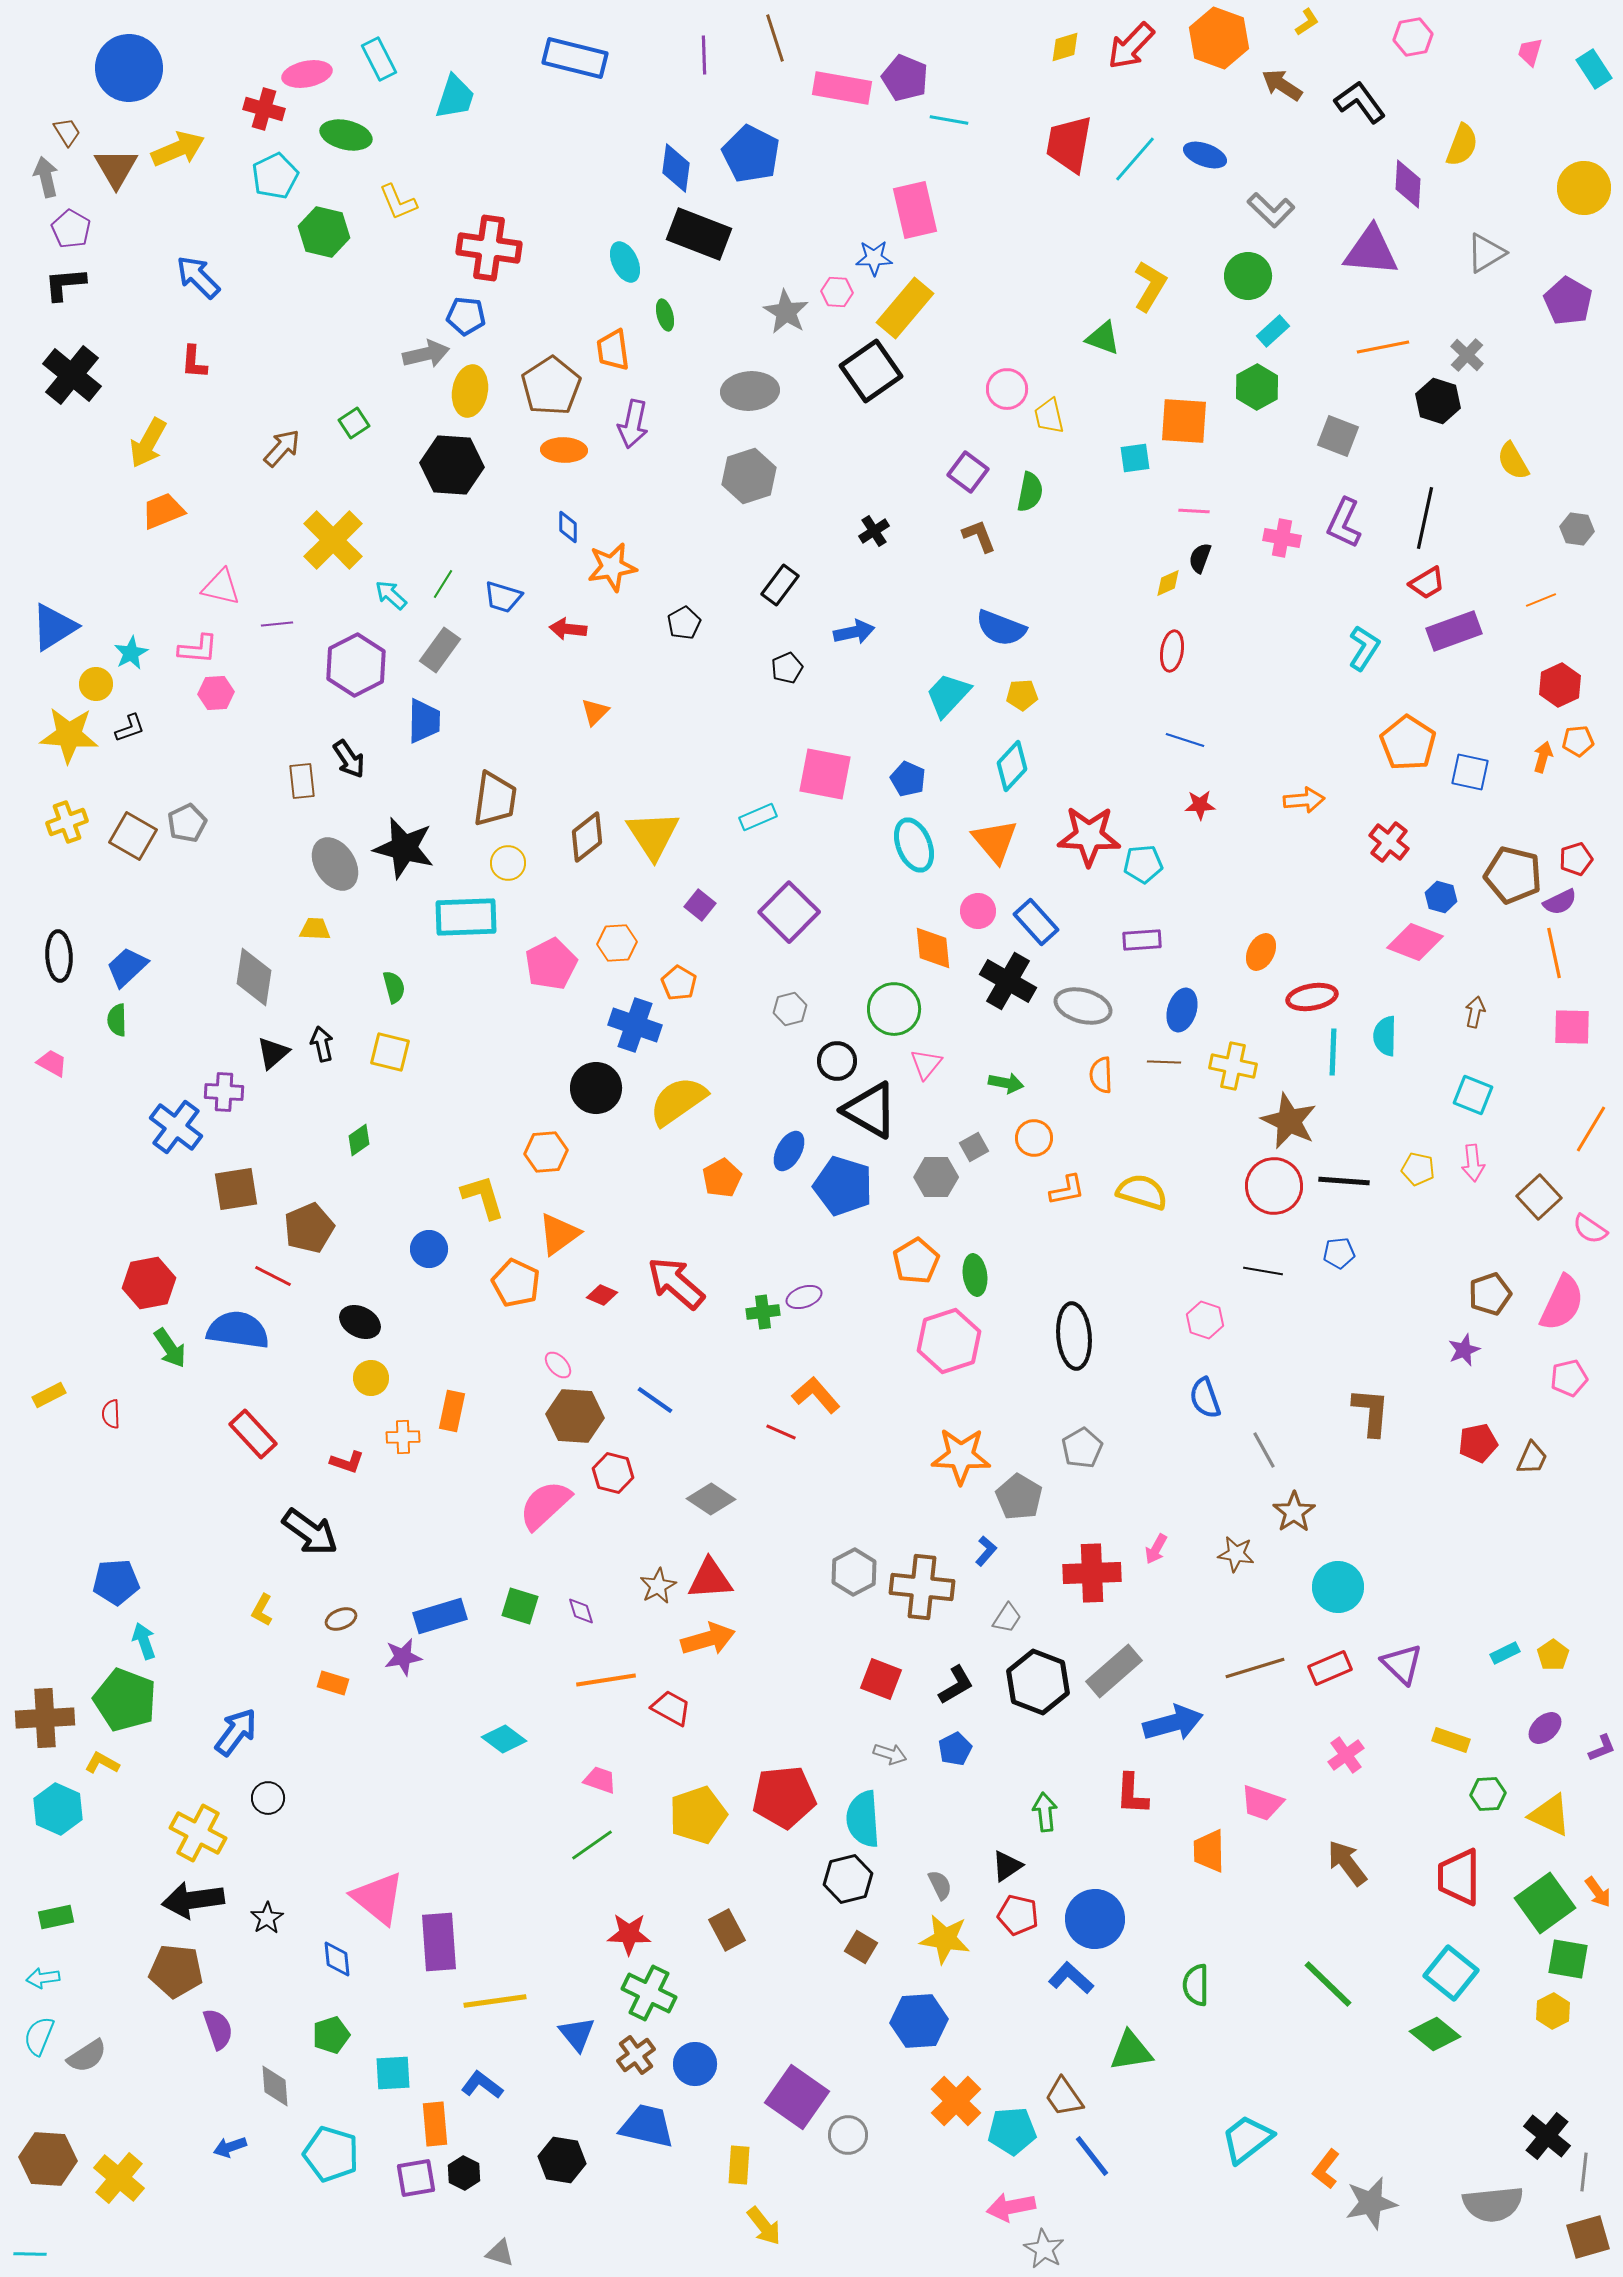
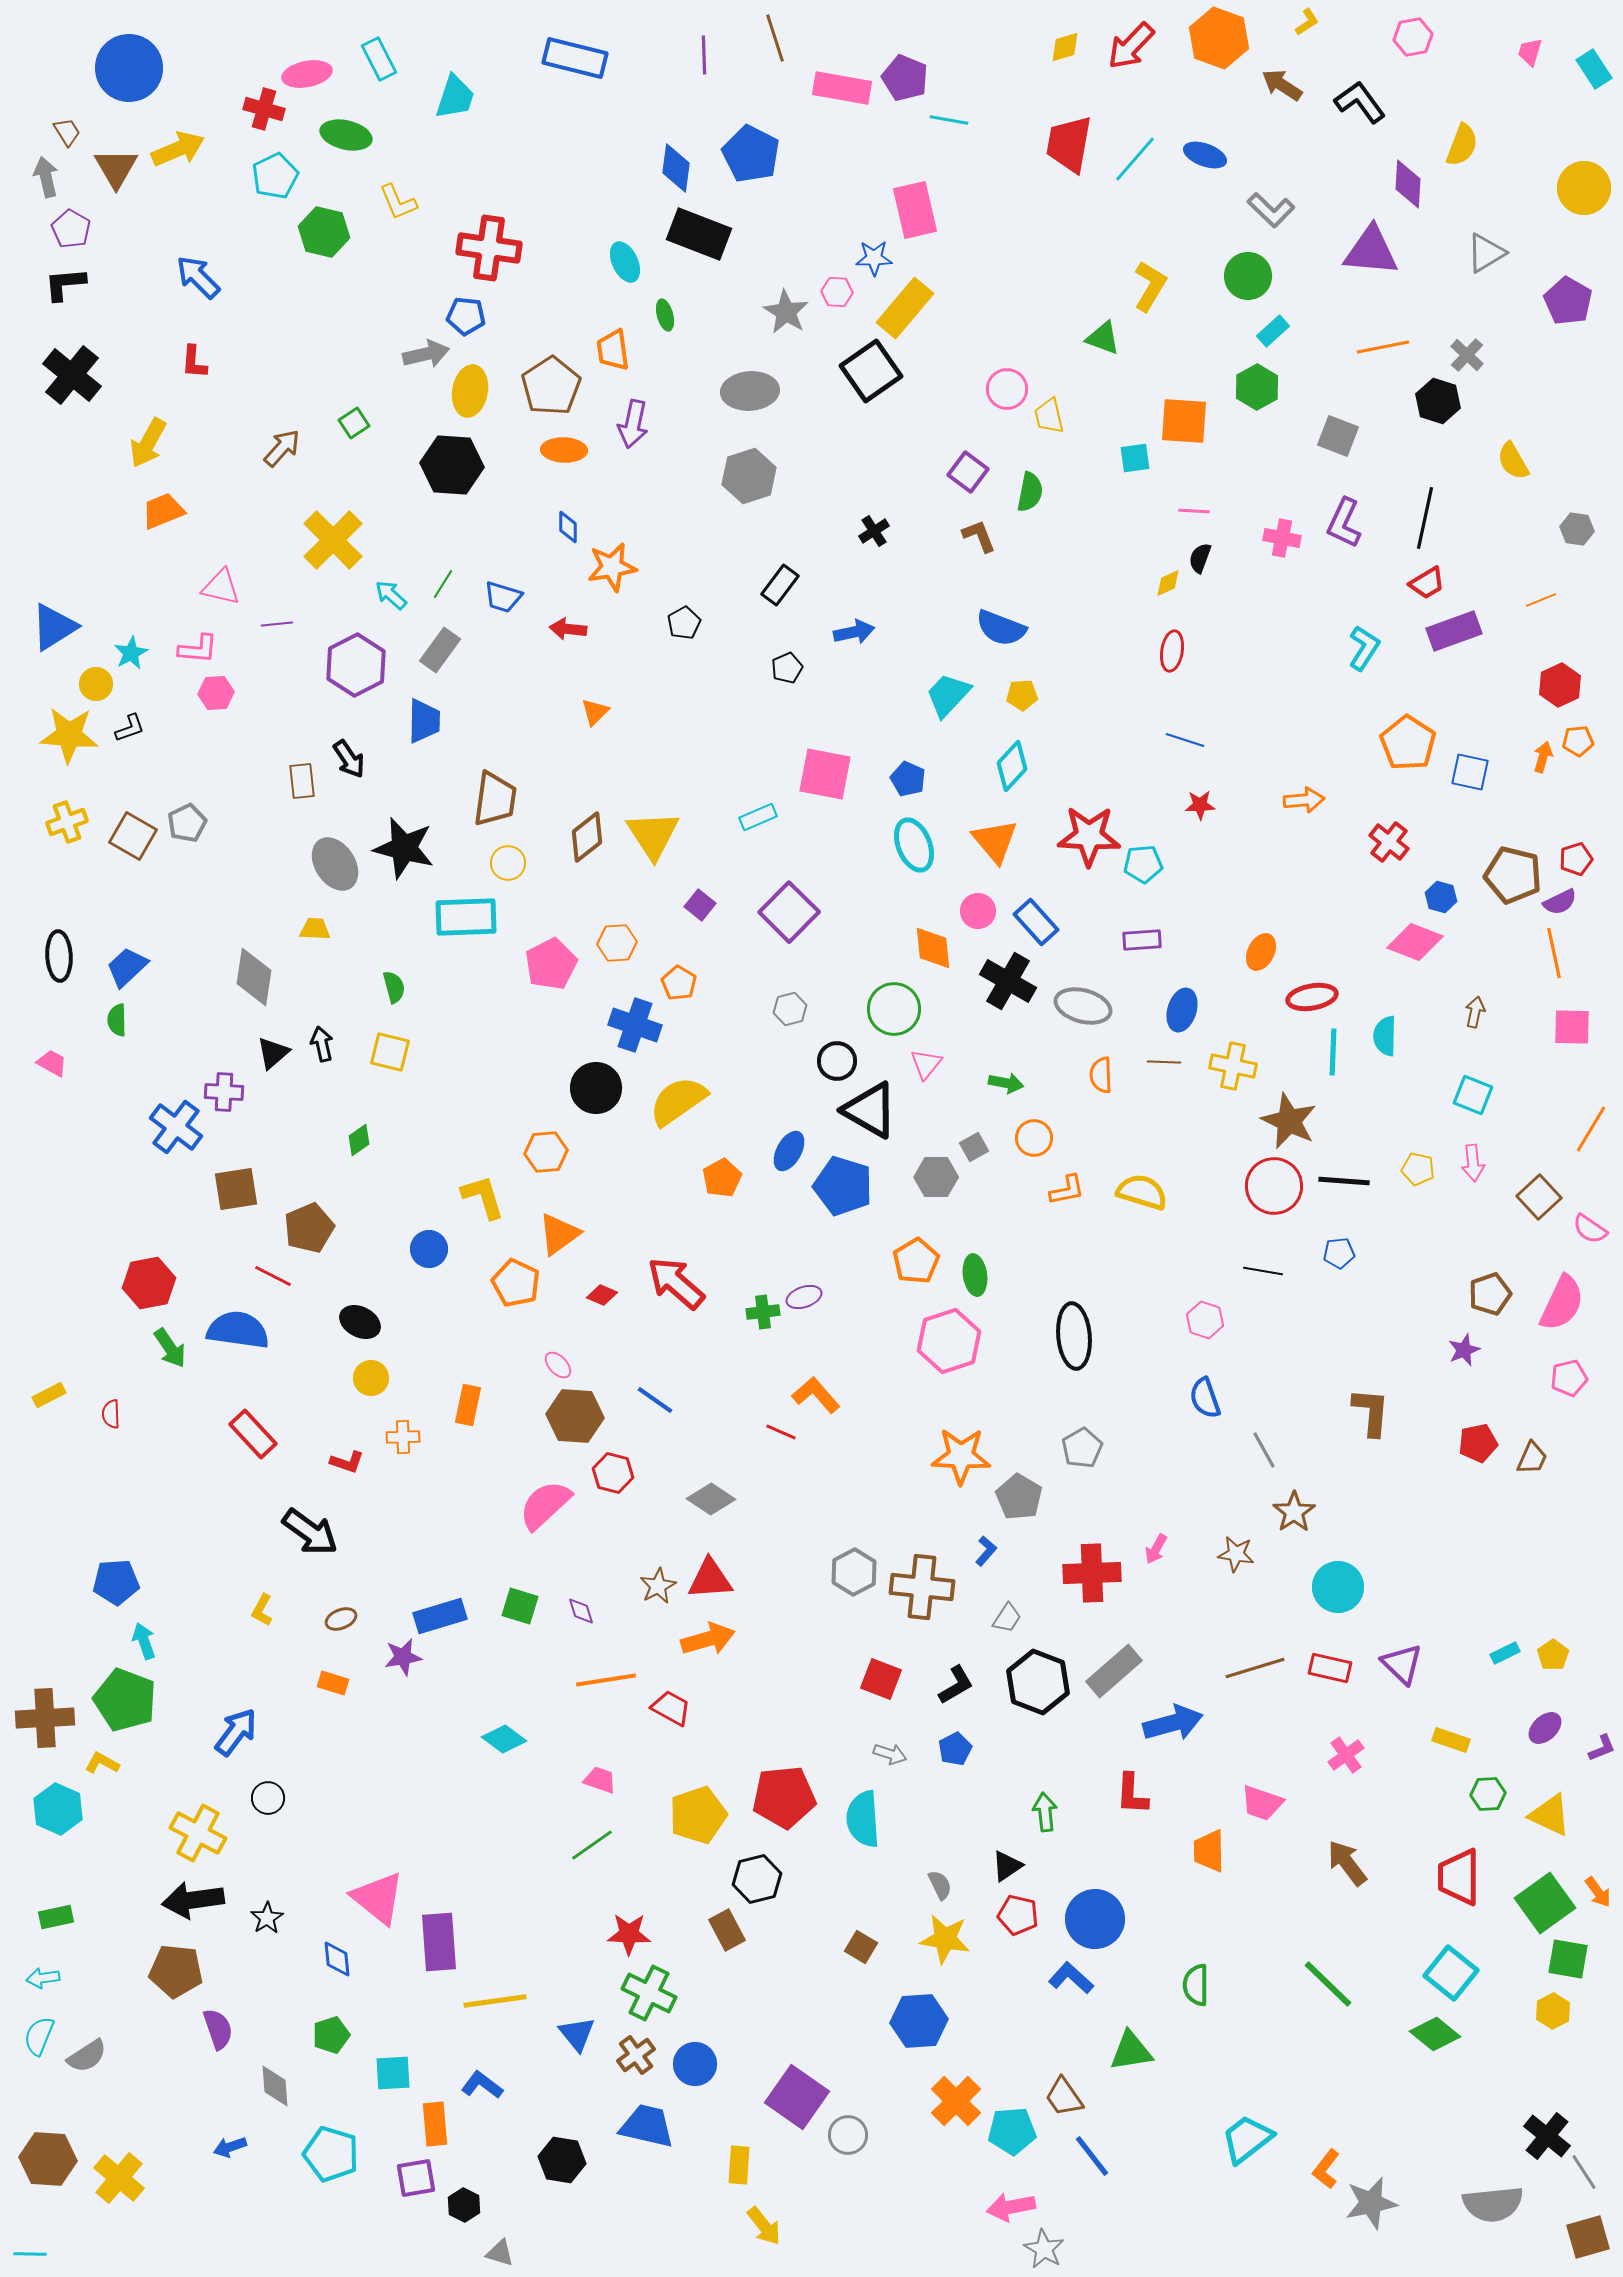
orange rectangle at (452, 1411): moved 16 px right, 6 px up
red rectangle at (1330, 1668): rotated 36 degrees clockwise
black hexagon at (848, 1879): moved 91 px left
gray line at (1584, 2172): rotated 39 degrees counterclockwise
black hexagon at (464, 2173): moved 32 px down
